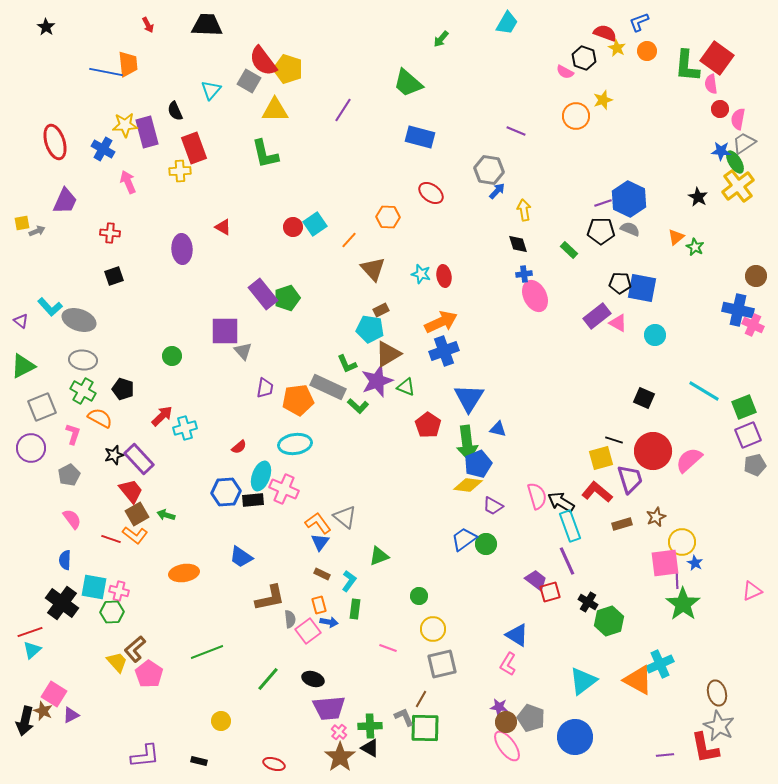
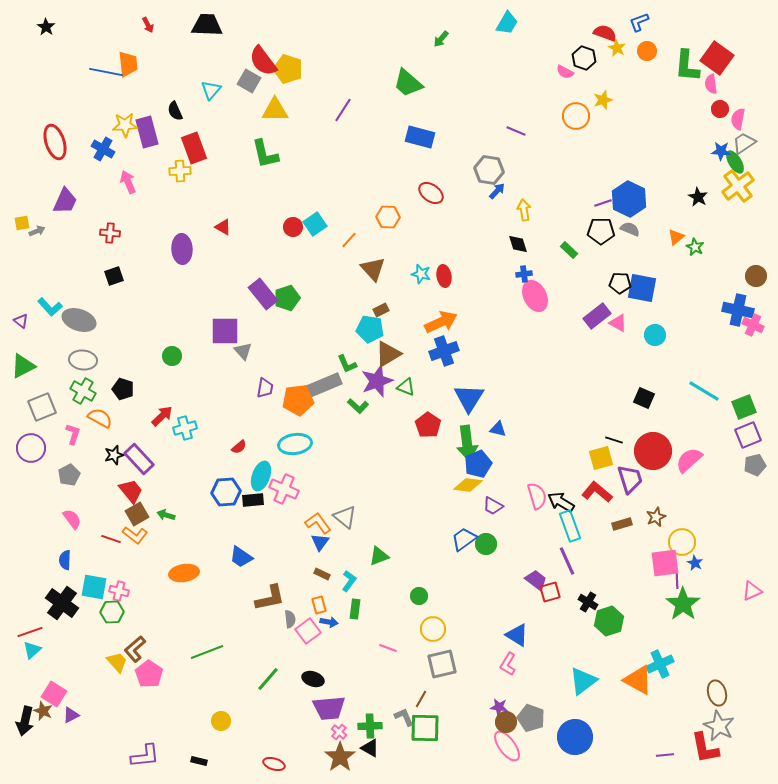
gray rectangle at (328, 387): moved 4 px left, 2 px up; rotated 48 degrees counterclockwise
